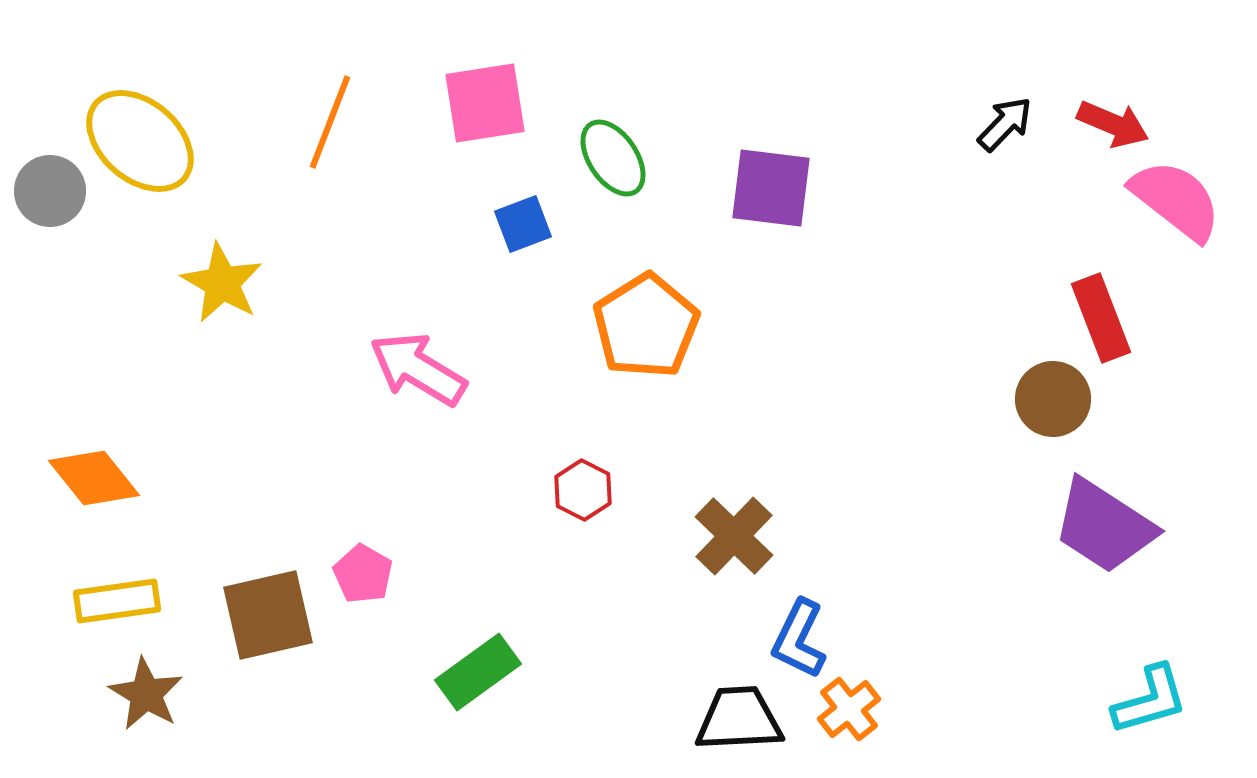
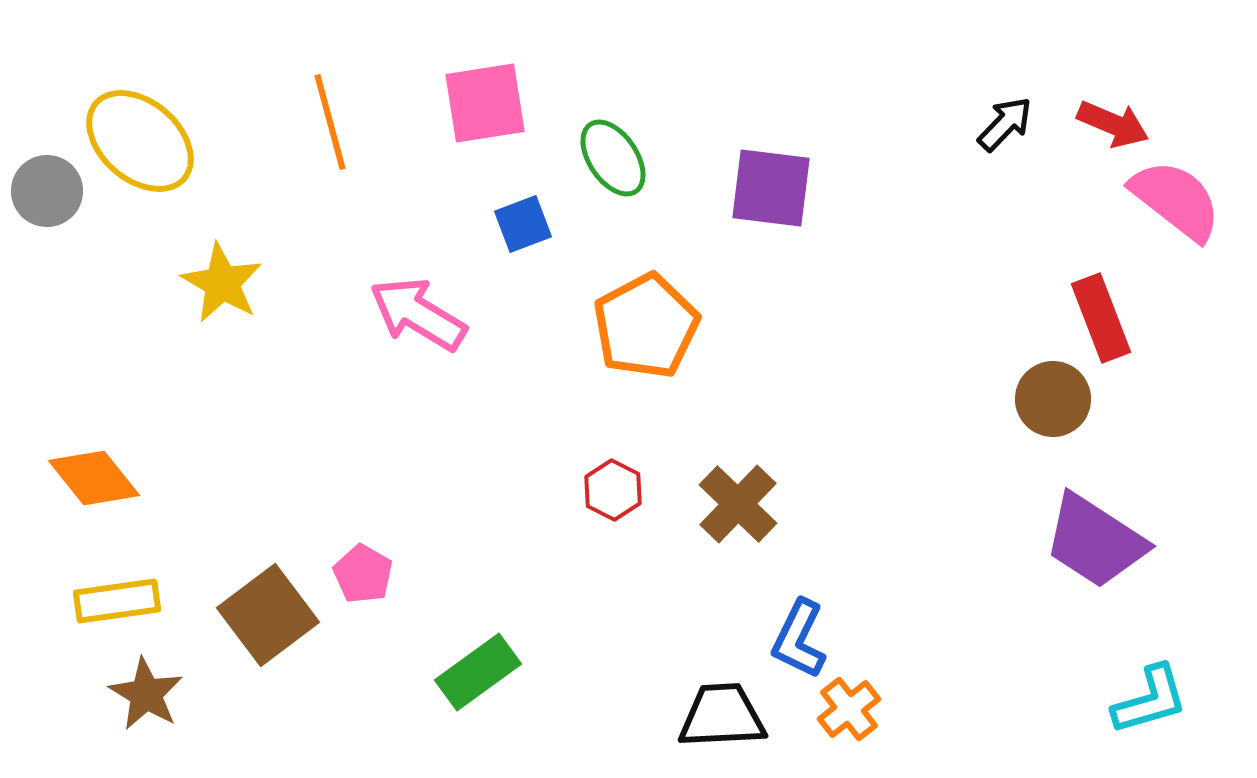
orange line: rotated 36 degrees counterclockwise
gray circle: moved 3 px left
orange pentagon: rotated 4 degrees clockwise
pink arrow: moved 55 px up
red hexagon: moved 30 px right
purple trapezoid: moved 9 px left, 15 px down
brown cross: moved 4 px right, 32 px up
brown square: rotated 24 degrees counterclockwise
black trapezoid: moved 17 px left, 3 px up
